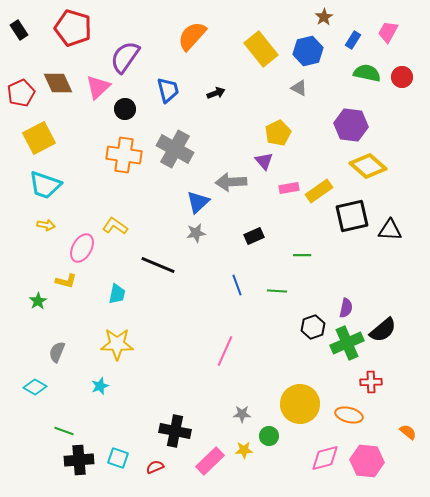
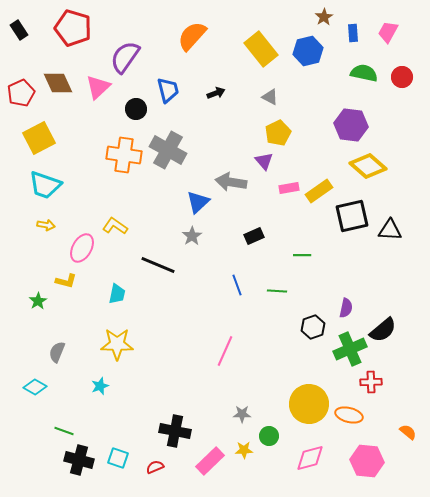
blue rectangle at (353, 40): moved 7 px up; rotated 36 degrees counterclockwise
green semicircle at (367, 73): moved 3 px left
gray triangle at (299, 88): moved 29 px left, 9 px down
black circle at (125, 109): moved 11 px right
gray cross at (175, 149): moved 7 px left, 1 px down
gray arrow at (231, 182): rotated 12 degrees clockwise
gray star at (196, 233): moved 4 px left, 3 px down; rotated 24 degrees counterclockwise
green cross at (347, 343): moved 3 px right, 6 px down
yellow circle at (300, 404): moved 9 px right
pink diamond at (325, 458): moved 15 px left
black cross at (79, 460): rotated 20 degrees clockwise
